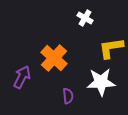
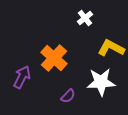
white cross: rotated 21 degrees clockwise
yellow L-shape: rotated 36 degrees clockwise
purple semicircle: rotated 49 degrees clockwise
